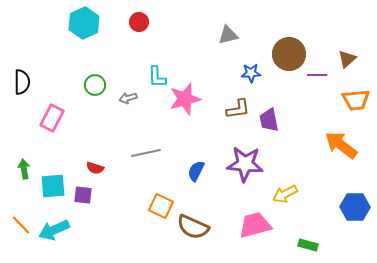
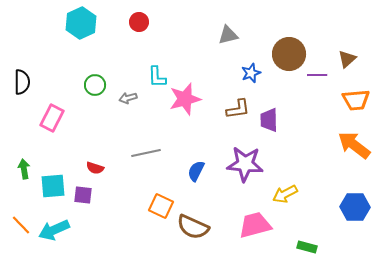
cyan hexagon: moved 3 px left
blue star: rotated 18 degrees counterclockwise
purple trapezoid: rotated 10 degrees clockwise
orange arrow: moved 13 px right
green rectangle: moved 1 px left, 2 px down
